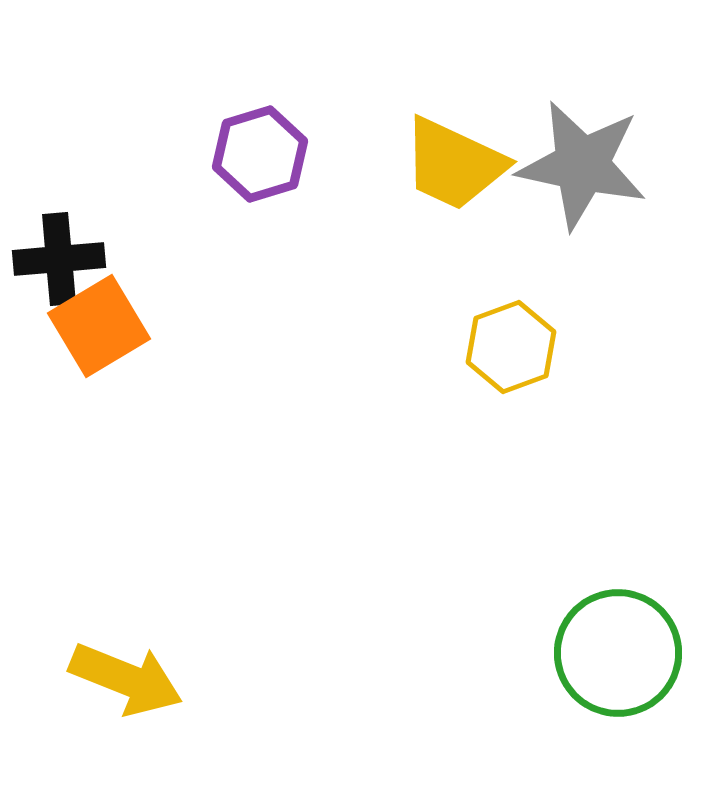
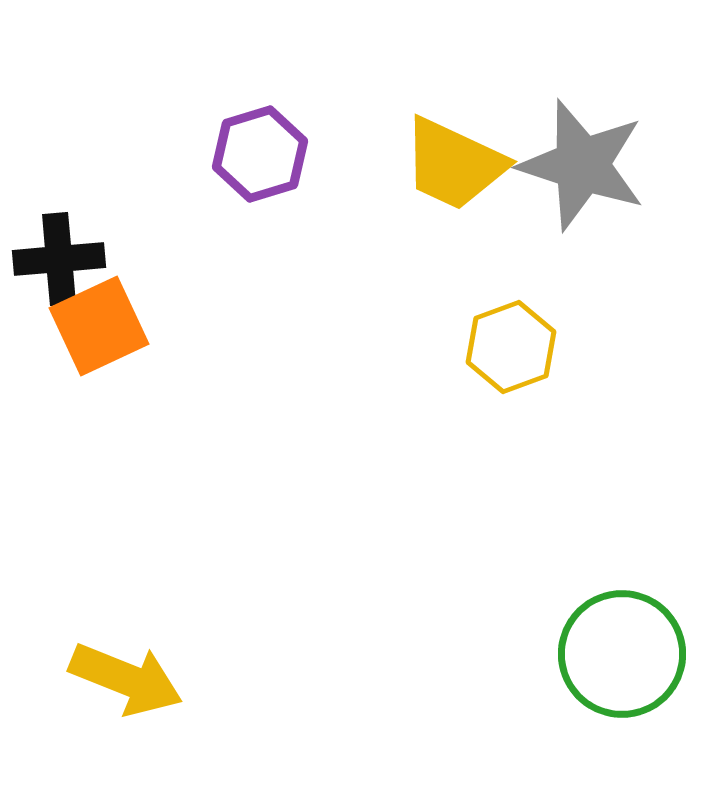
gray star: rotated 6 degrees clockwise
orange square: rotated 6 degrees clockwise
green circle: moved 4 px right, 1 px down
